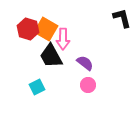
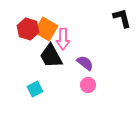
cyan square: moved 2 px left, 2 px down
